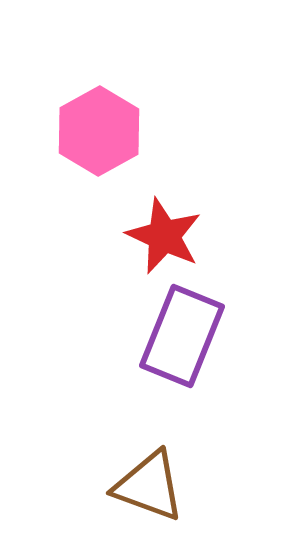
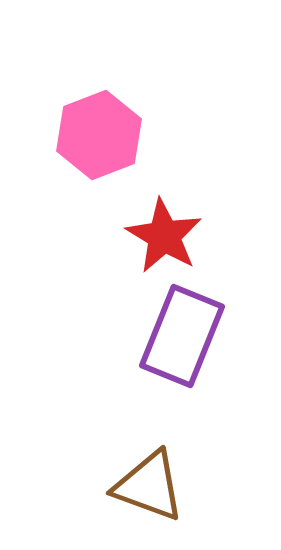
pink hexagon: moved 4 px down; rotated 8 degrees clockwise
red star: rotated 6 degrees clockwise
